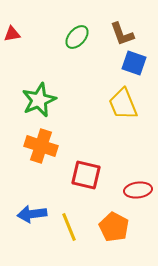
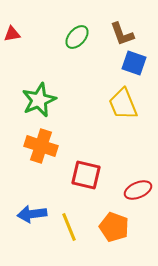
red ellipse: rotated 16 degrees counterclockwise
orange pentagon: rotated 8 degrees counterclockwise
